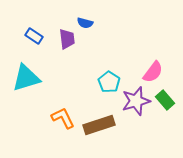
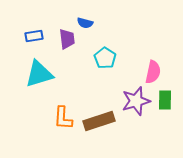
blue rectangle: rotated 42 degrees counterclockwise
pink semicircle: rotated 25 degrees counterclockwise
cyan triangle: moved 13 px right, 4 px up
cyan pentagon: moved 4 px left, 24 px up
green rectangle: rotated 42 degrees clockwise
orange L-shape: rotated 150 degrees counterclockwise
brown rectangle: moved 4 px up
